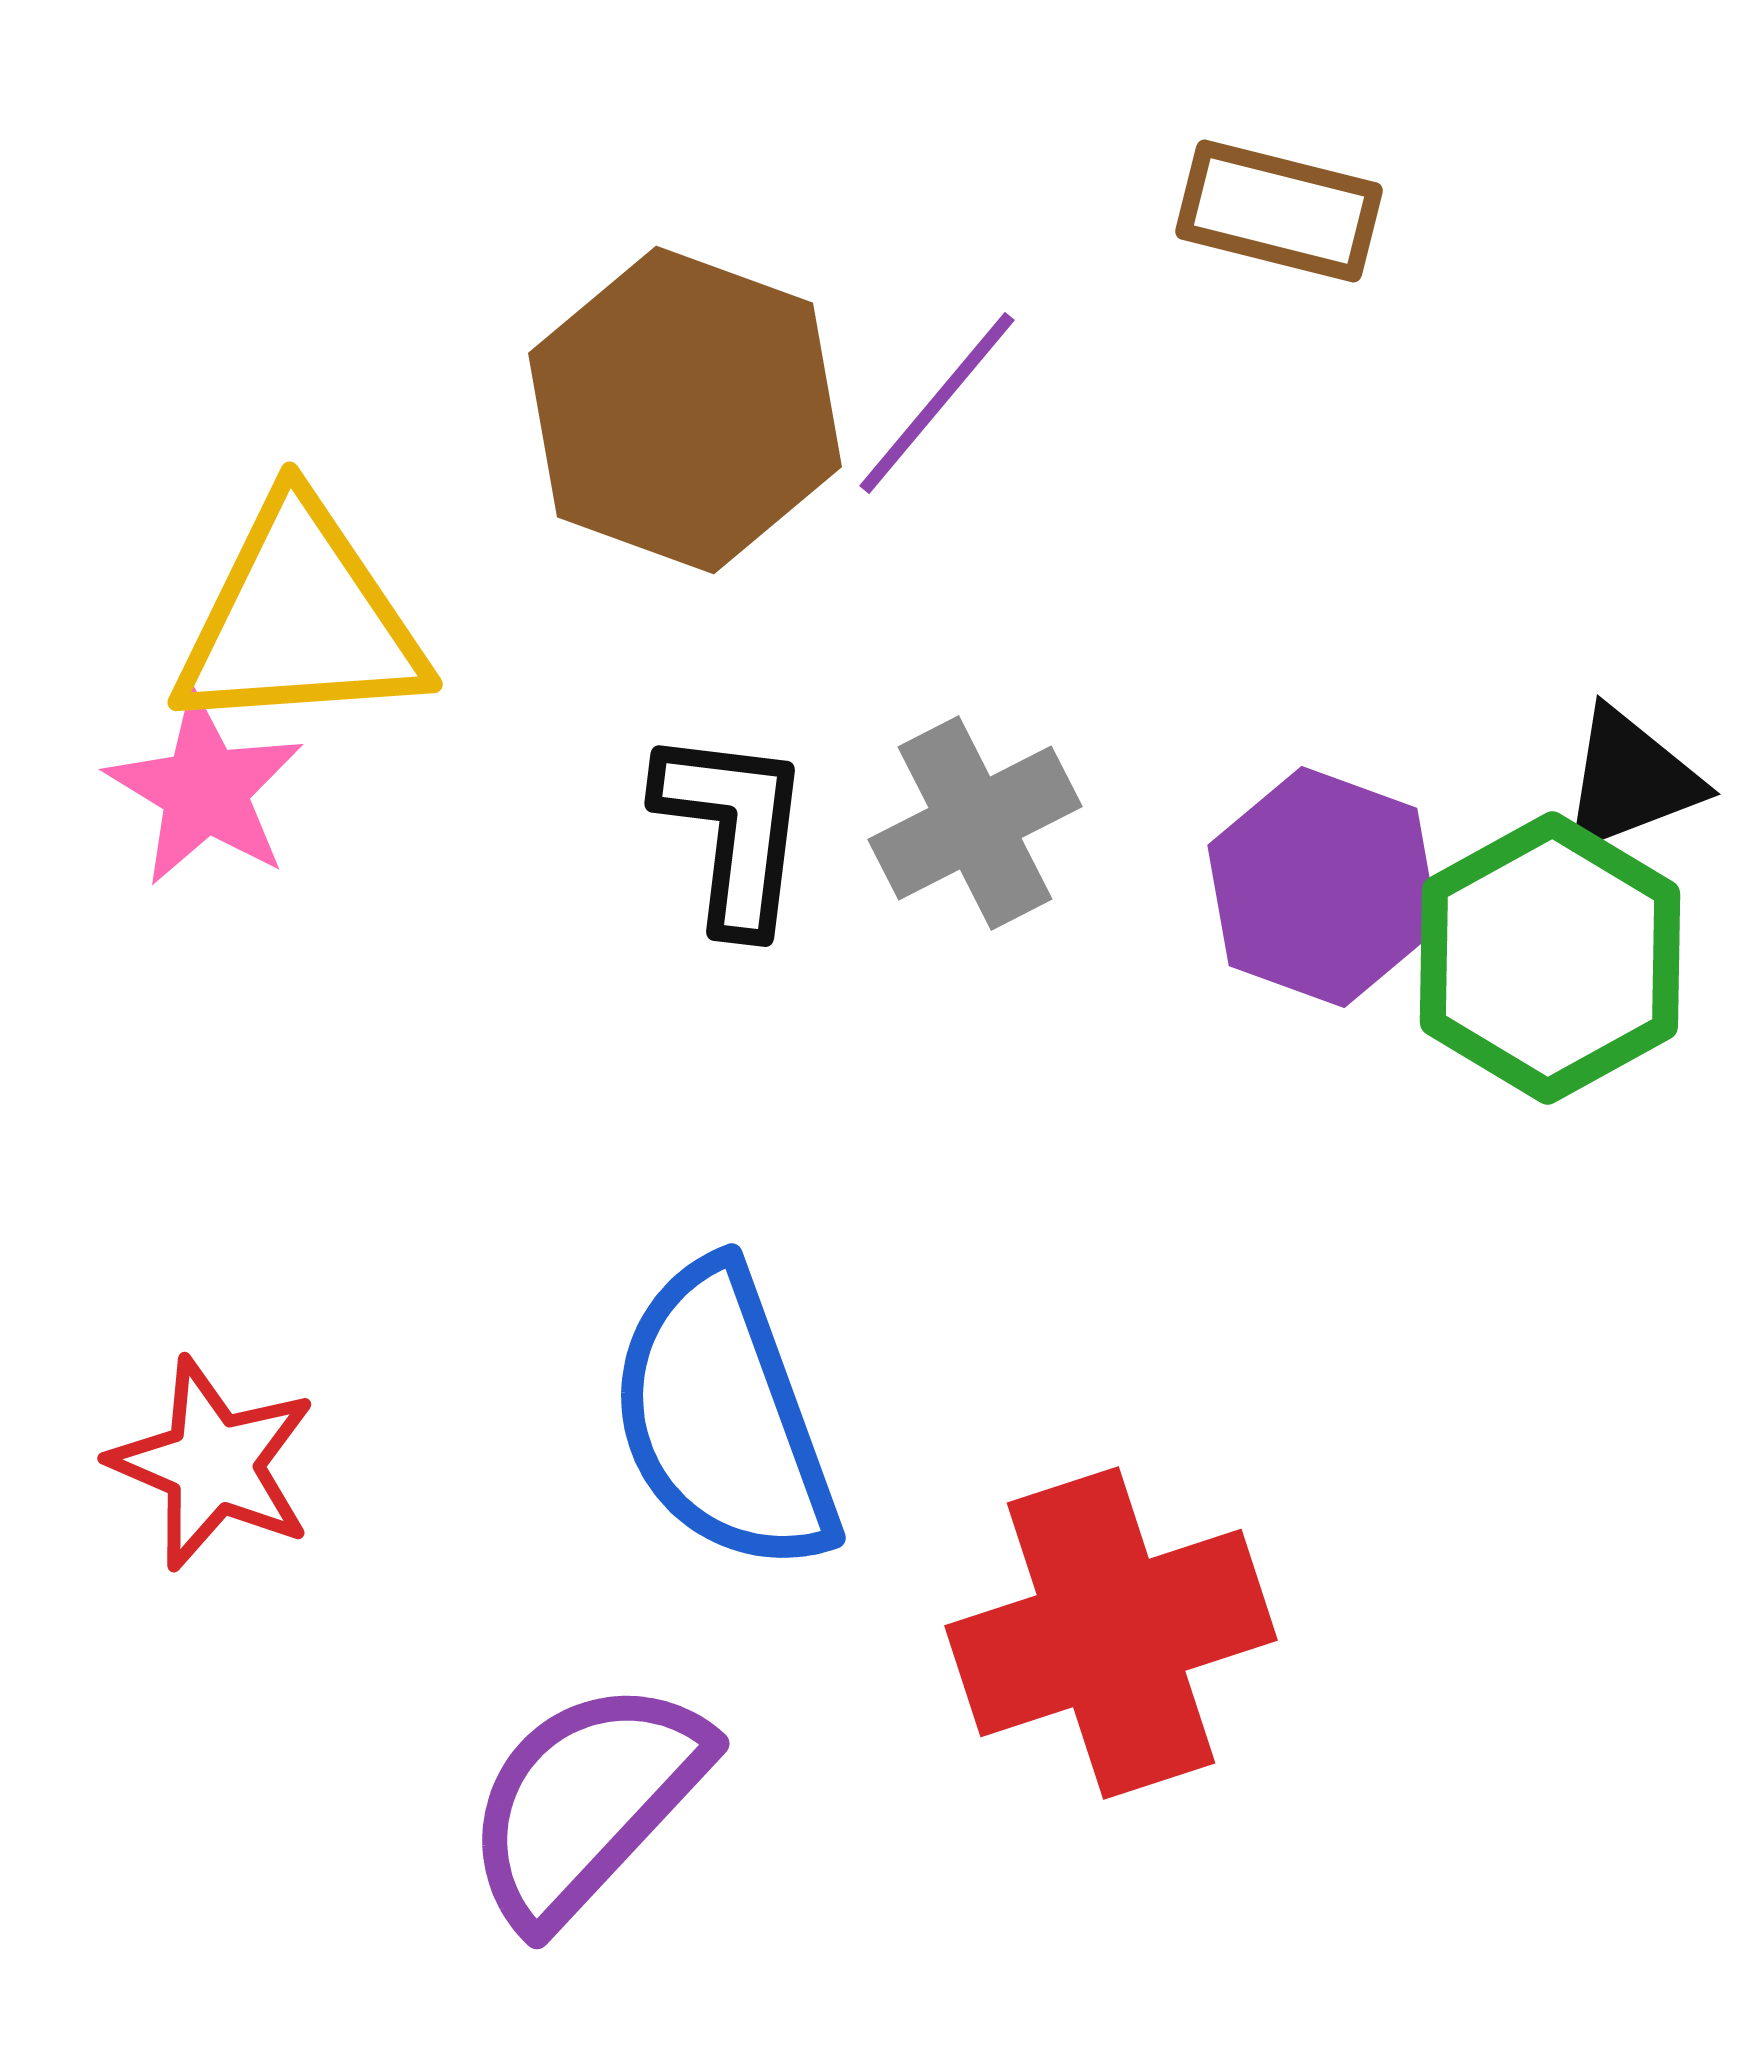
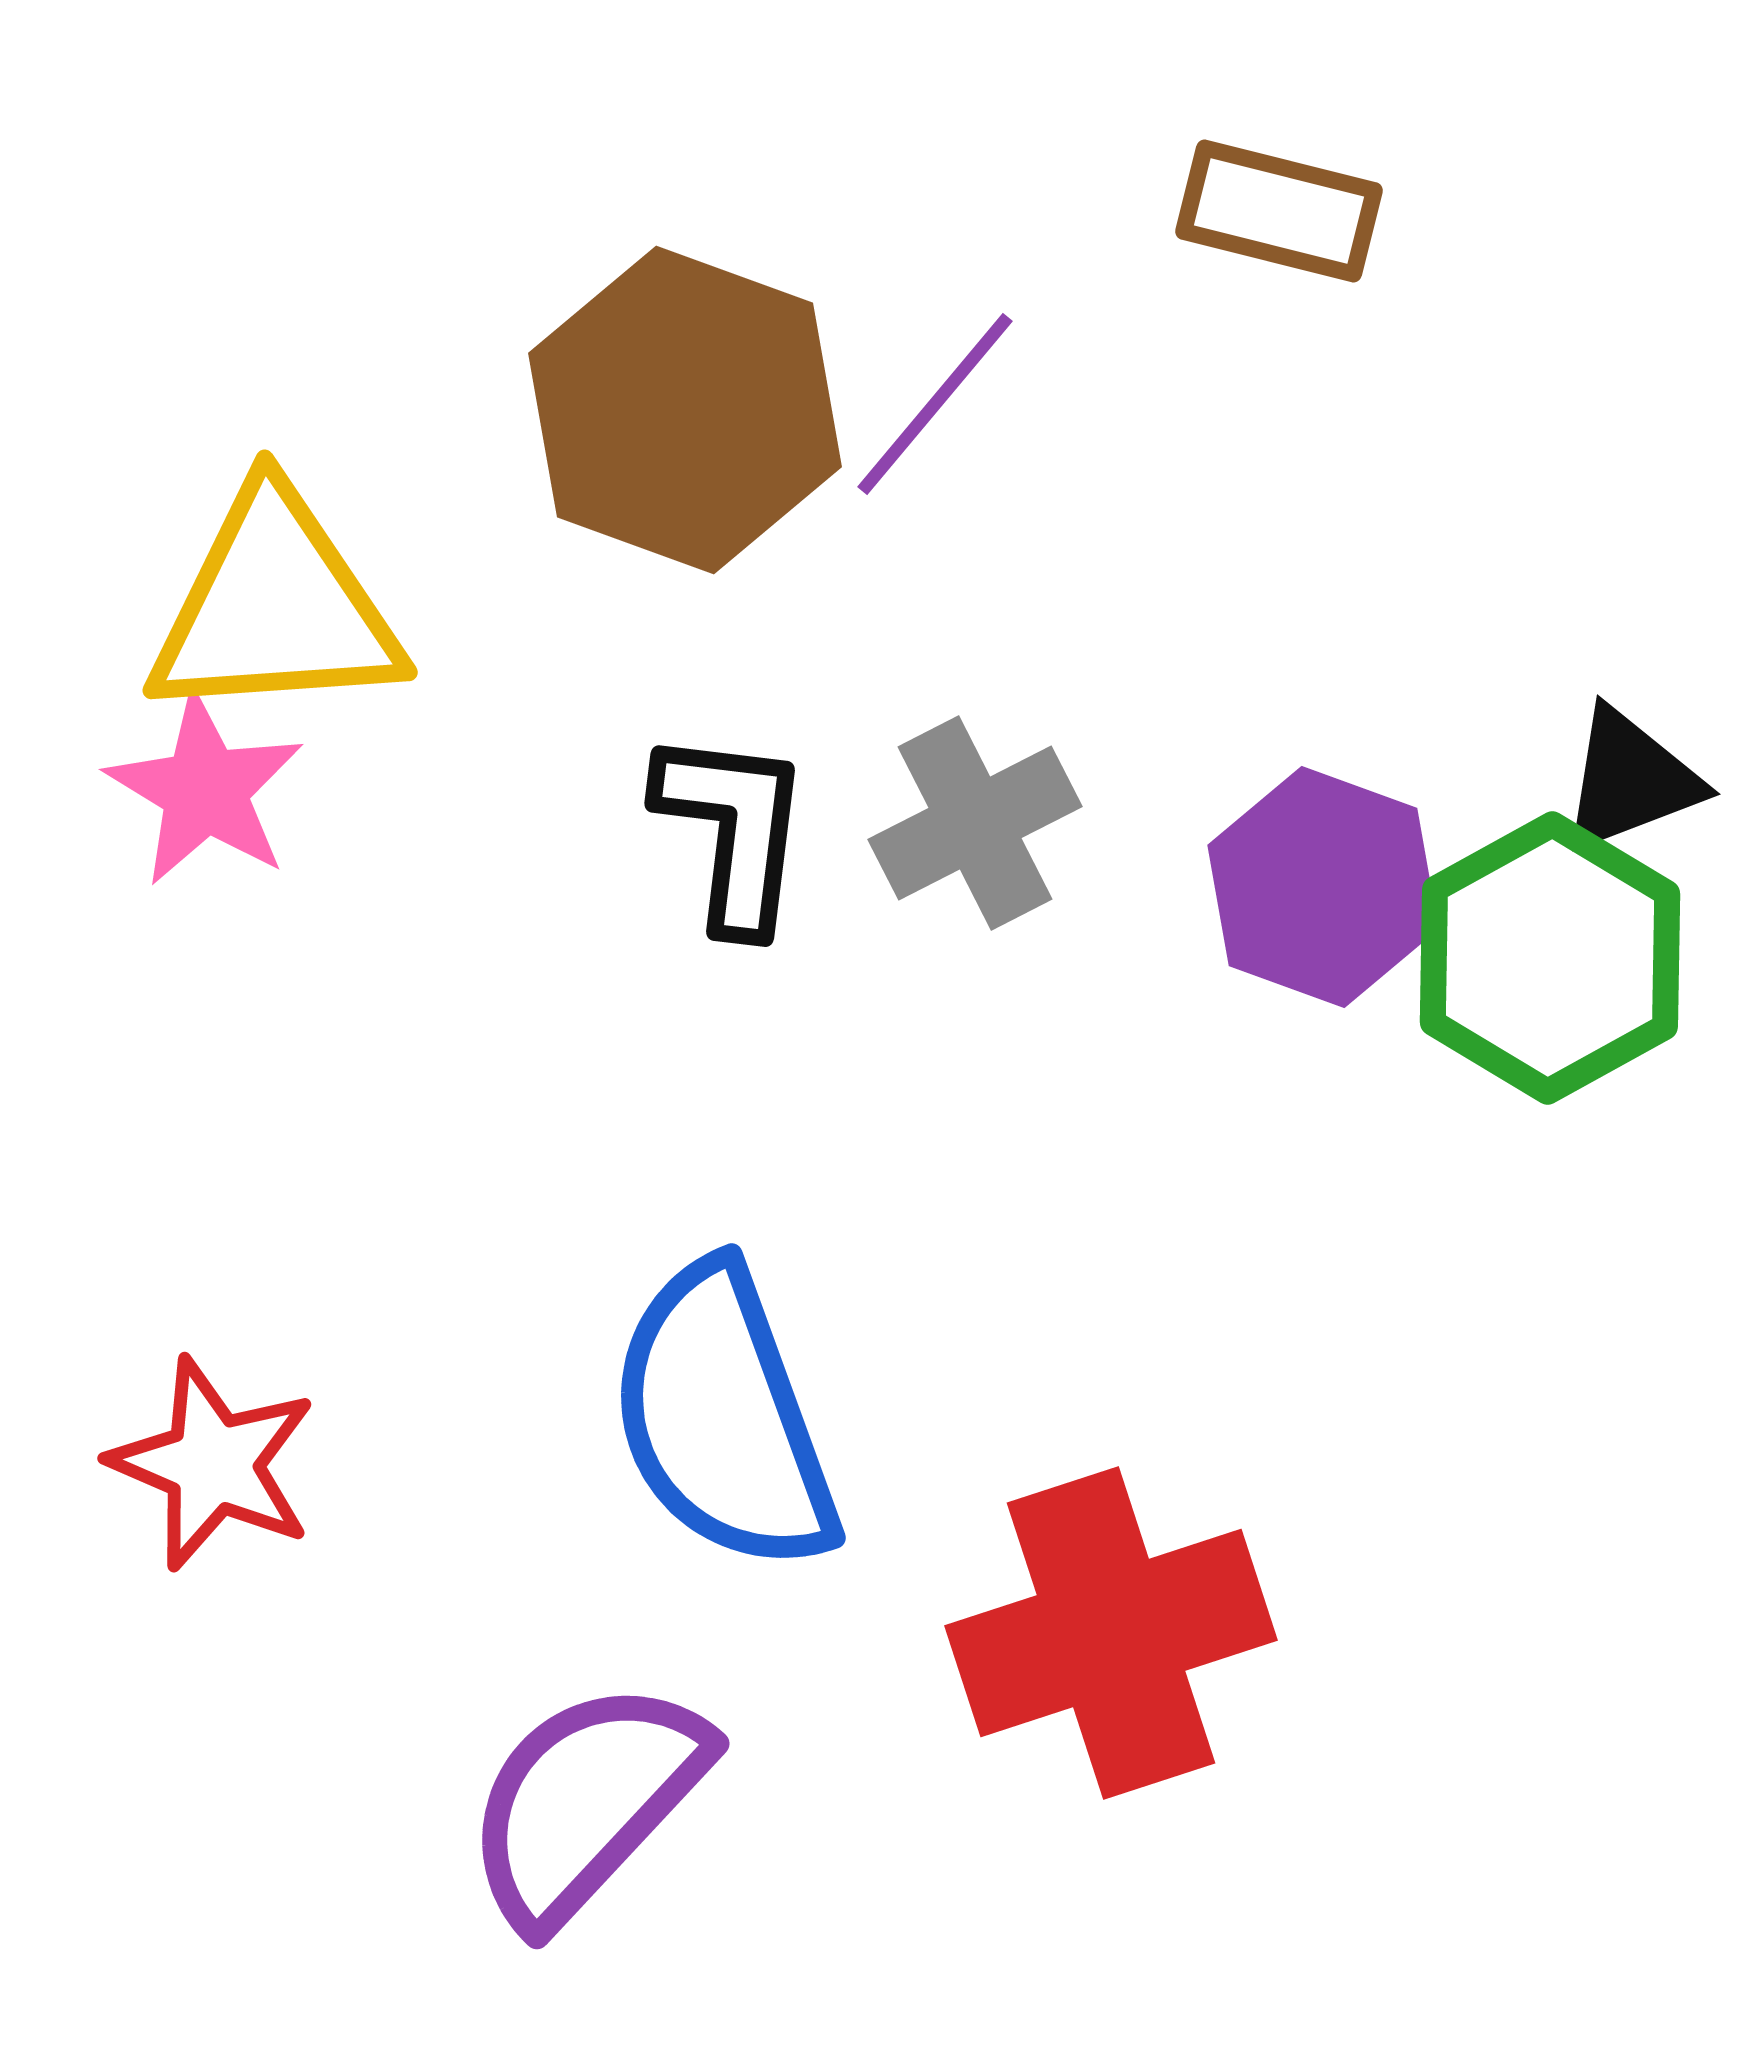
purple line: moved 2 px left, 1 px down
yellow triangle: moved 25 px left, 12 px up
